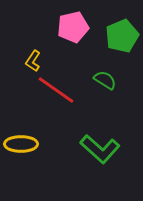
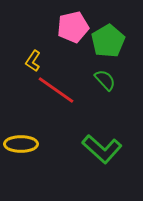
green pentagon: moved 14 px left, 5 px down; rotated 8 degrees counterclockwise
green semicircle: rotated 15 degrees clockwise
green L-shape: moved 2 px right
